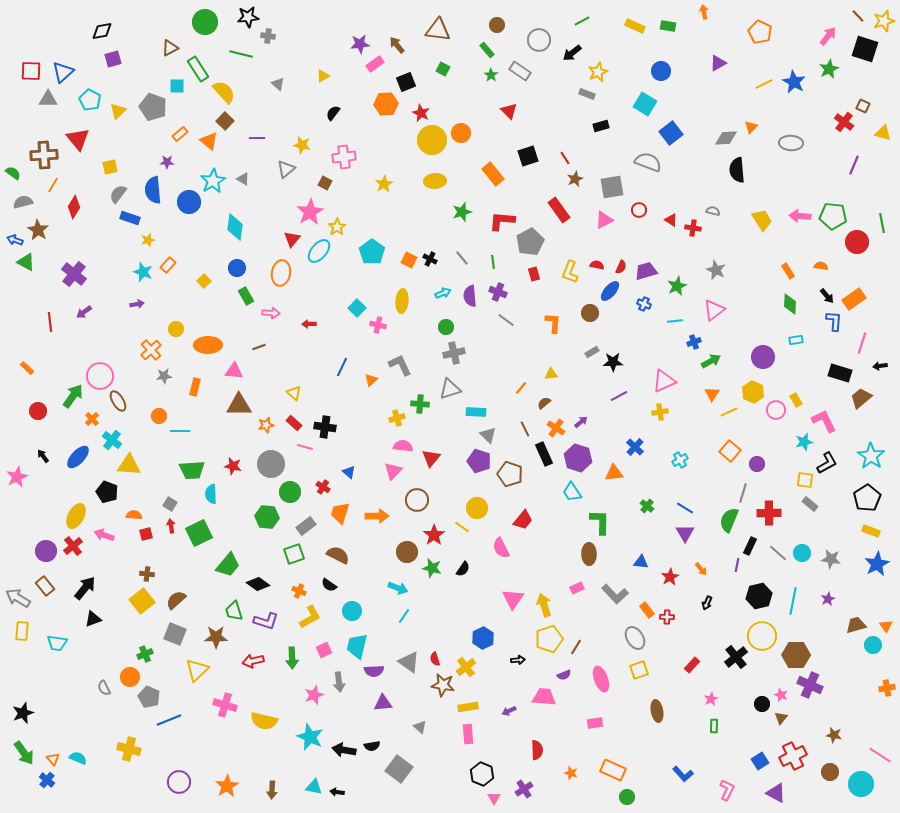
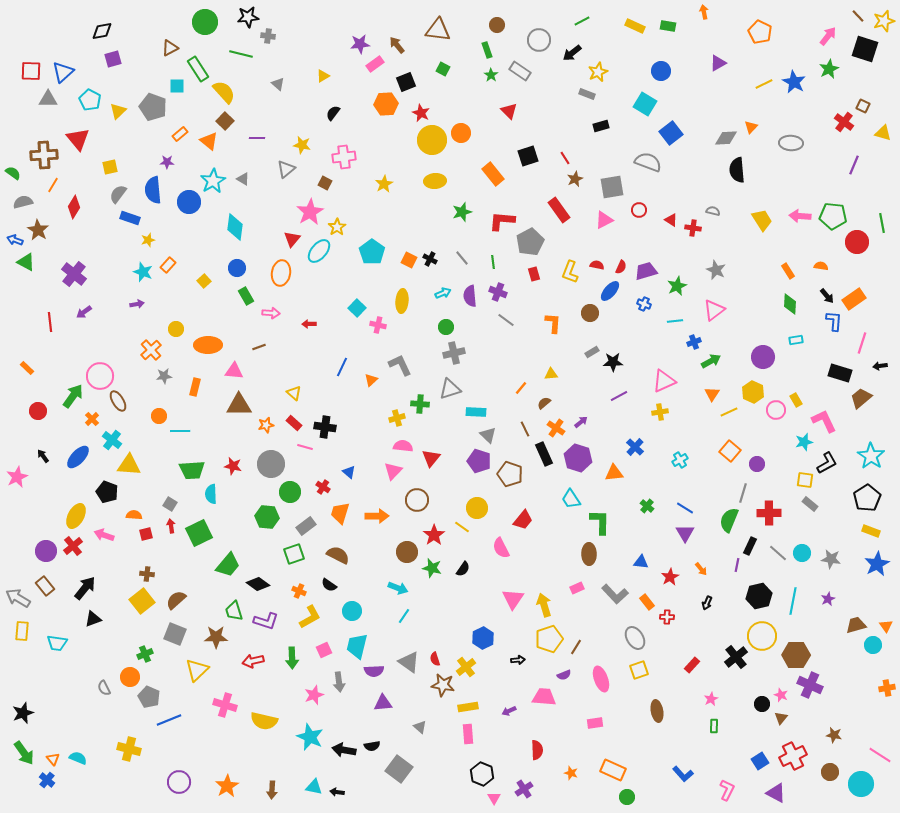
green rectangle at (487, 50): rotated 21 degrees clockwise
cyan trapezoid at (572, 492): moved 1 px left, 7 px down
orange rectangle at (647, 610): moved 8 px up
